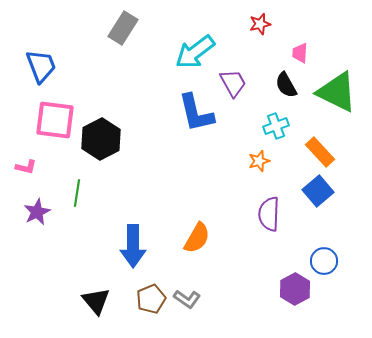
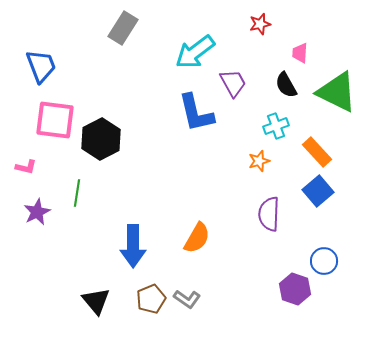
orange rectangle: moved 3 px left
purple hexagon: rotated 12 degrees counterclockwise
